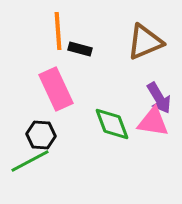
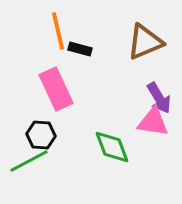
orange line: rotated 9 degrees counterclockwise
green diamond: moved 23 px down
green line: moved 1 px left
